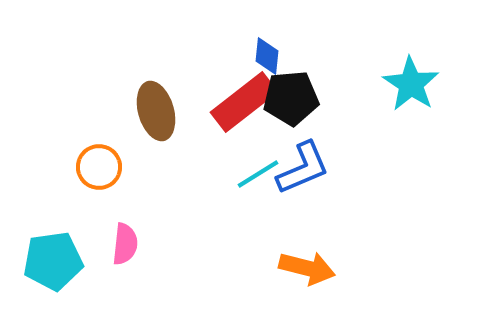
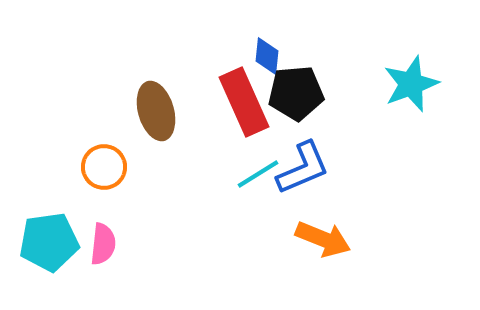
cyan star: rotated 18 degrees clockwise
black pentagon: moved 5 px right, 5 px up
red rectangle: rotated 76 degrees counterclockwise
orange circle: moved 5 px right
pink semicircle: moved 22 px left
cyan pentagon: moved 4 px left, 19 px up
orange arrow: moved 16 px right, 29 px up; rotated 8 degrees clockwise
